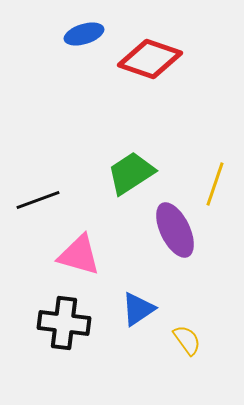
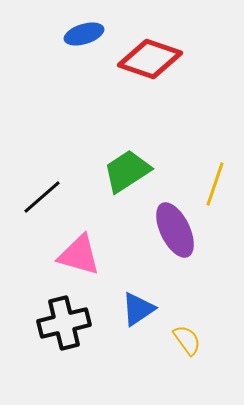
green trapezoid: moved 4 px left, 2 px up
black line: moved 4 px right, 3 px up; rotated 21 degrees counterclockwise
black cross: rotated 21 degrees counterclockwise
